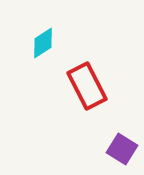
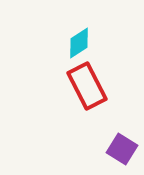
cyan diamond: moved 36 px right
